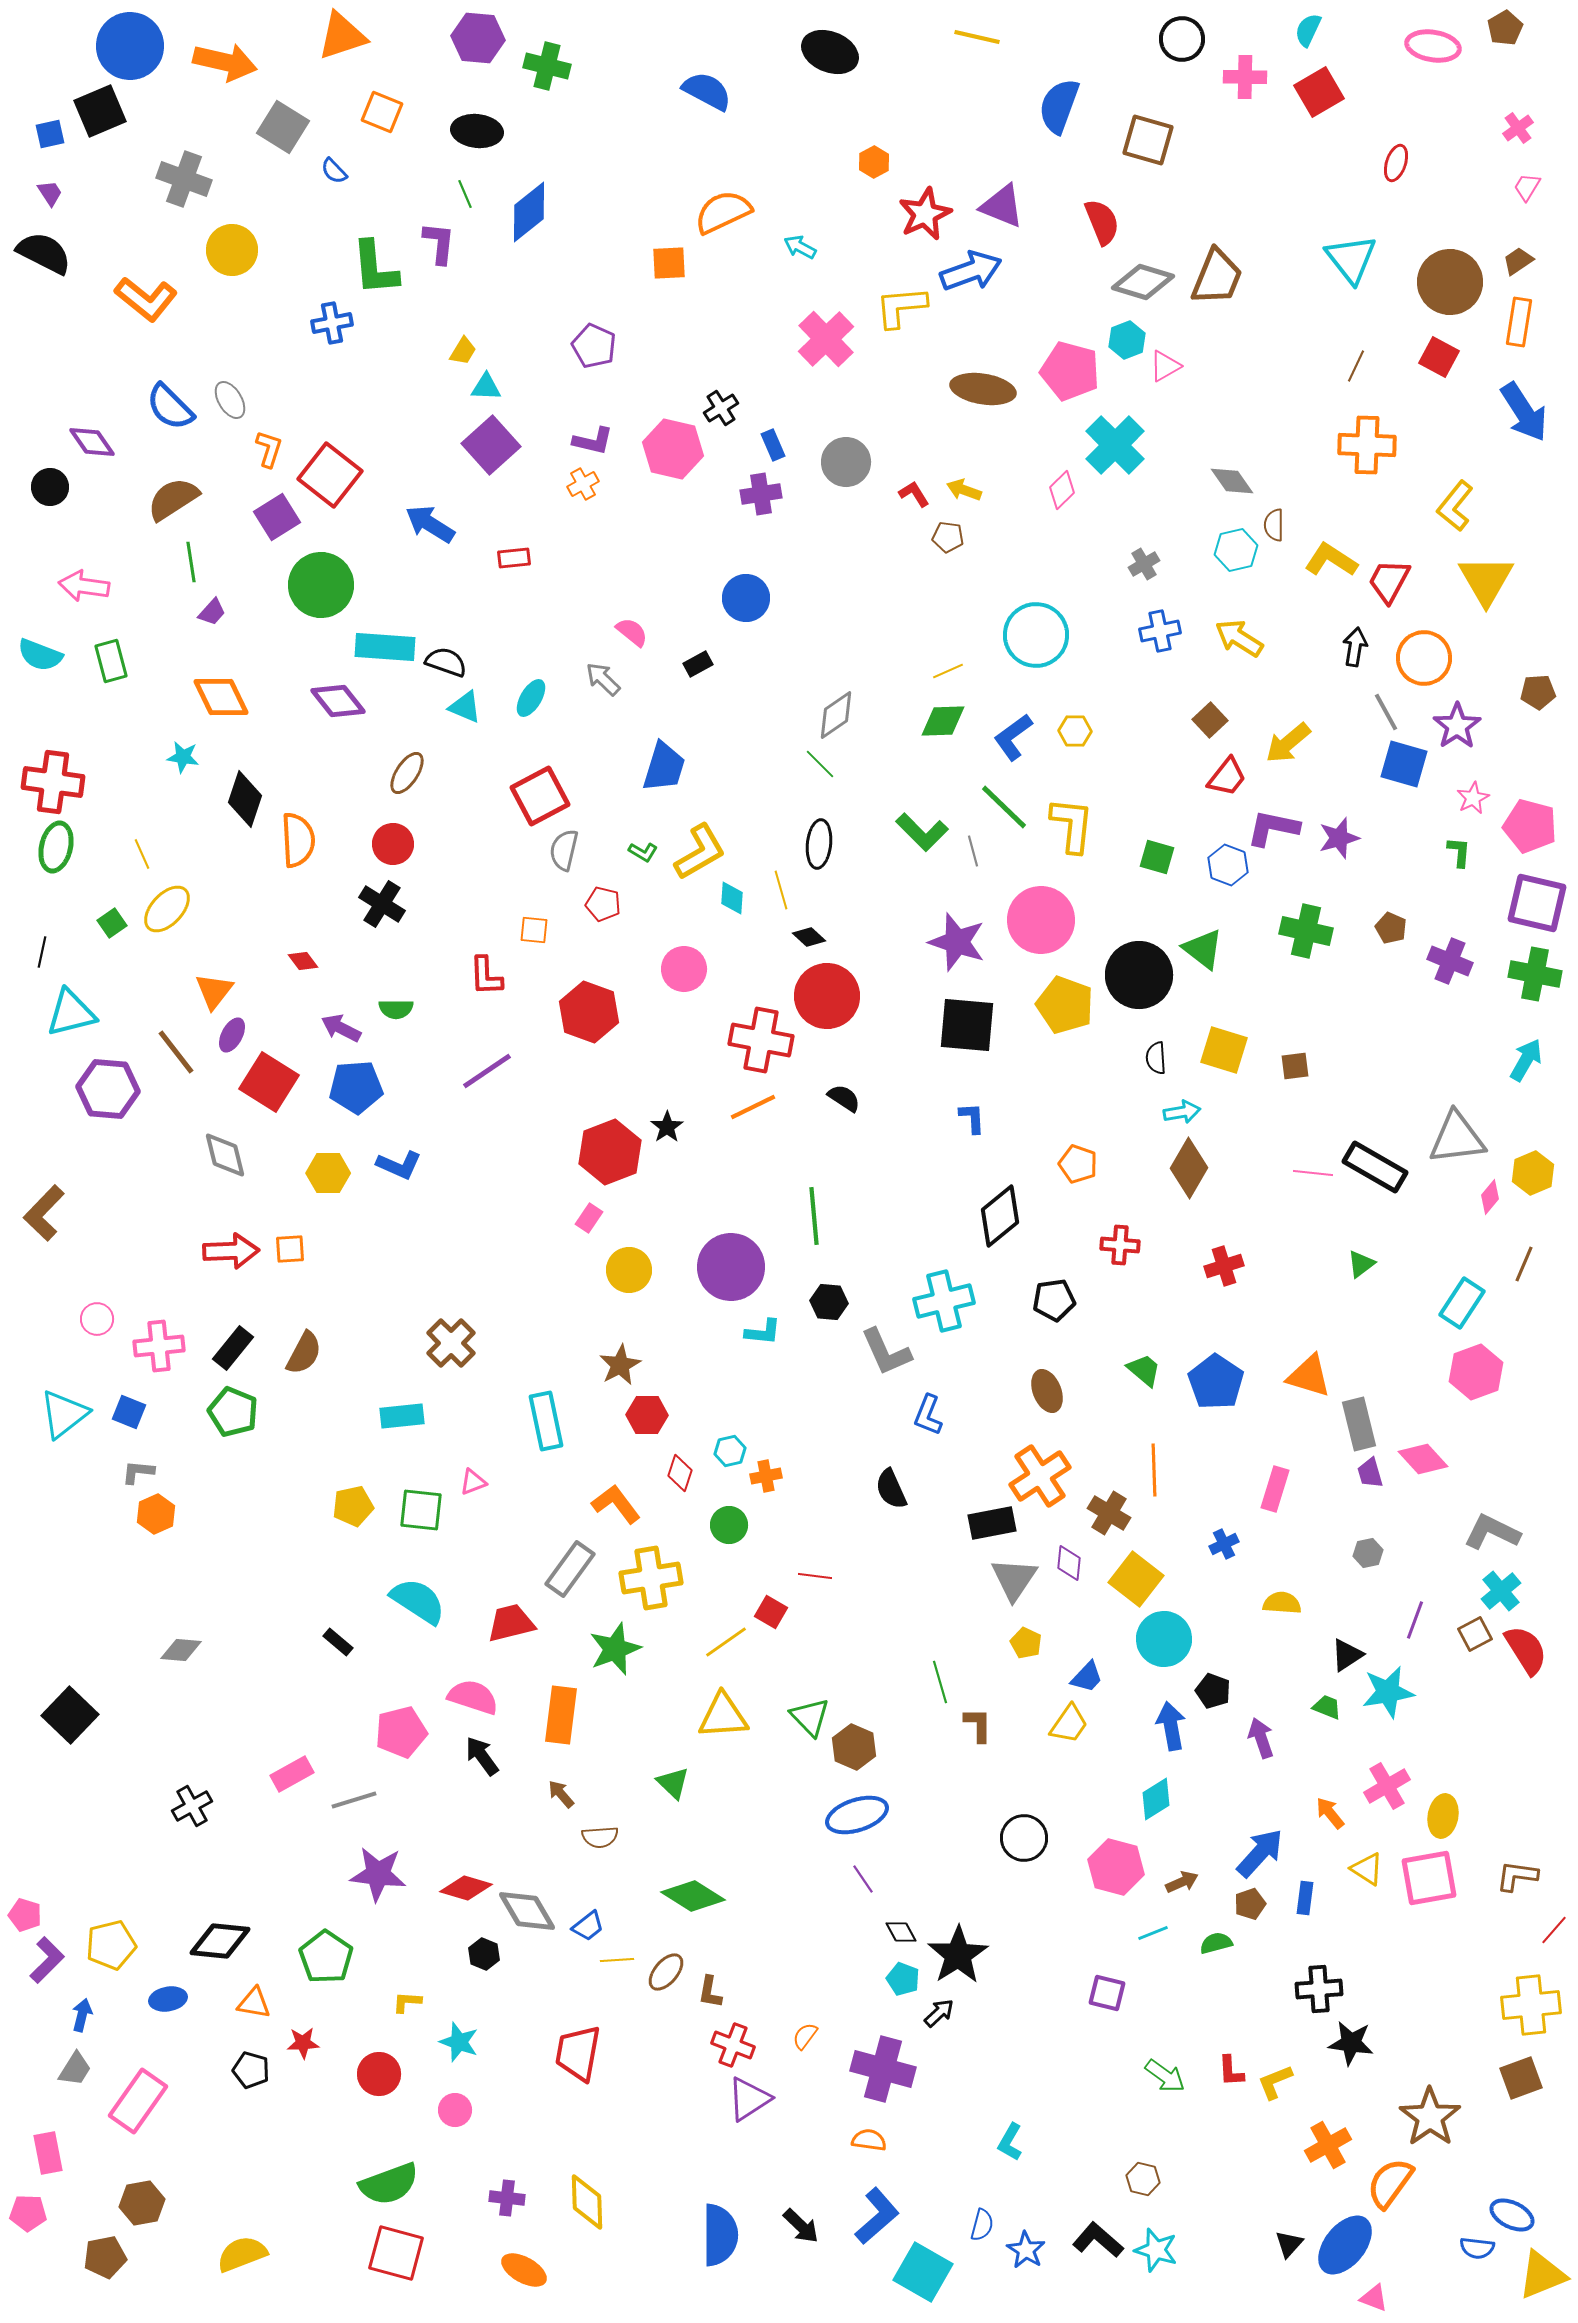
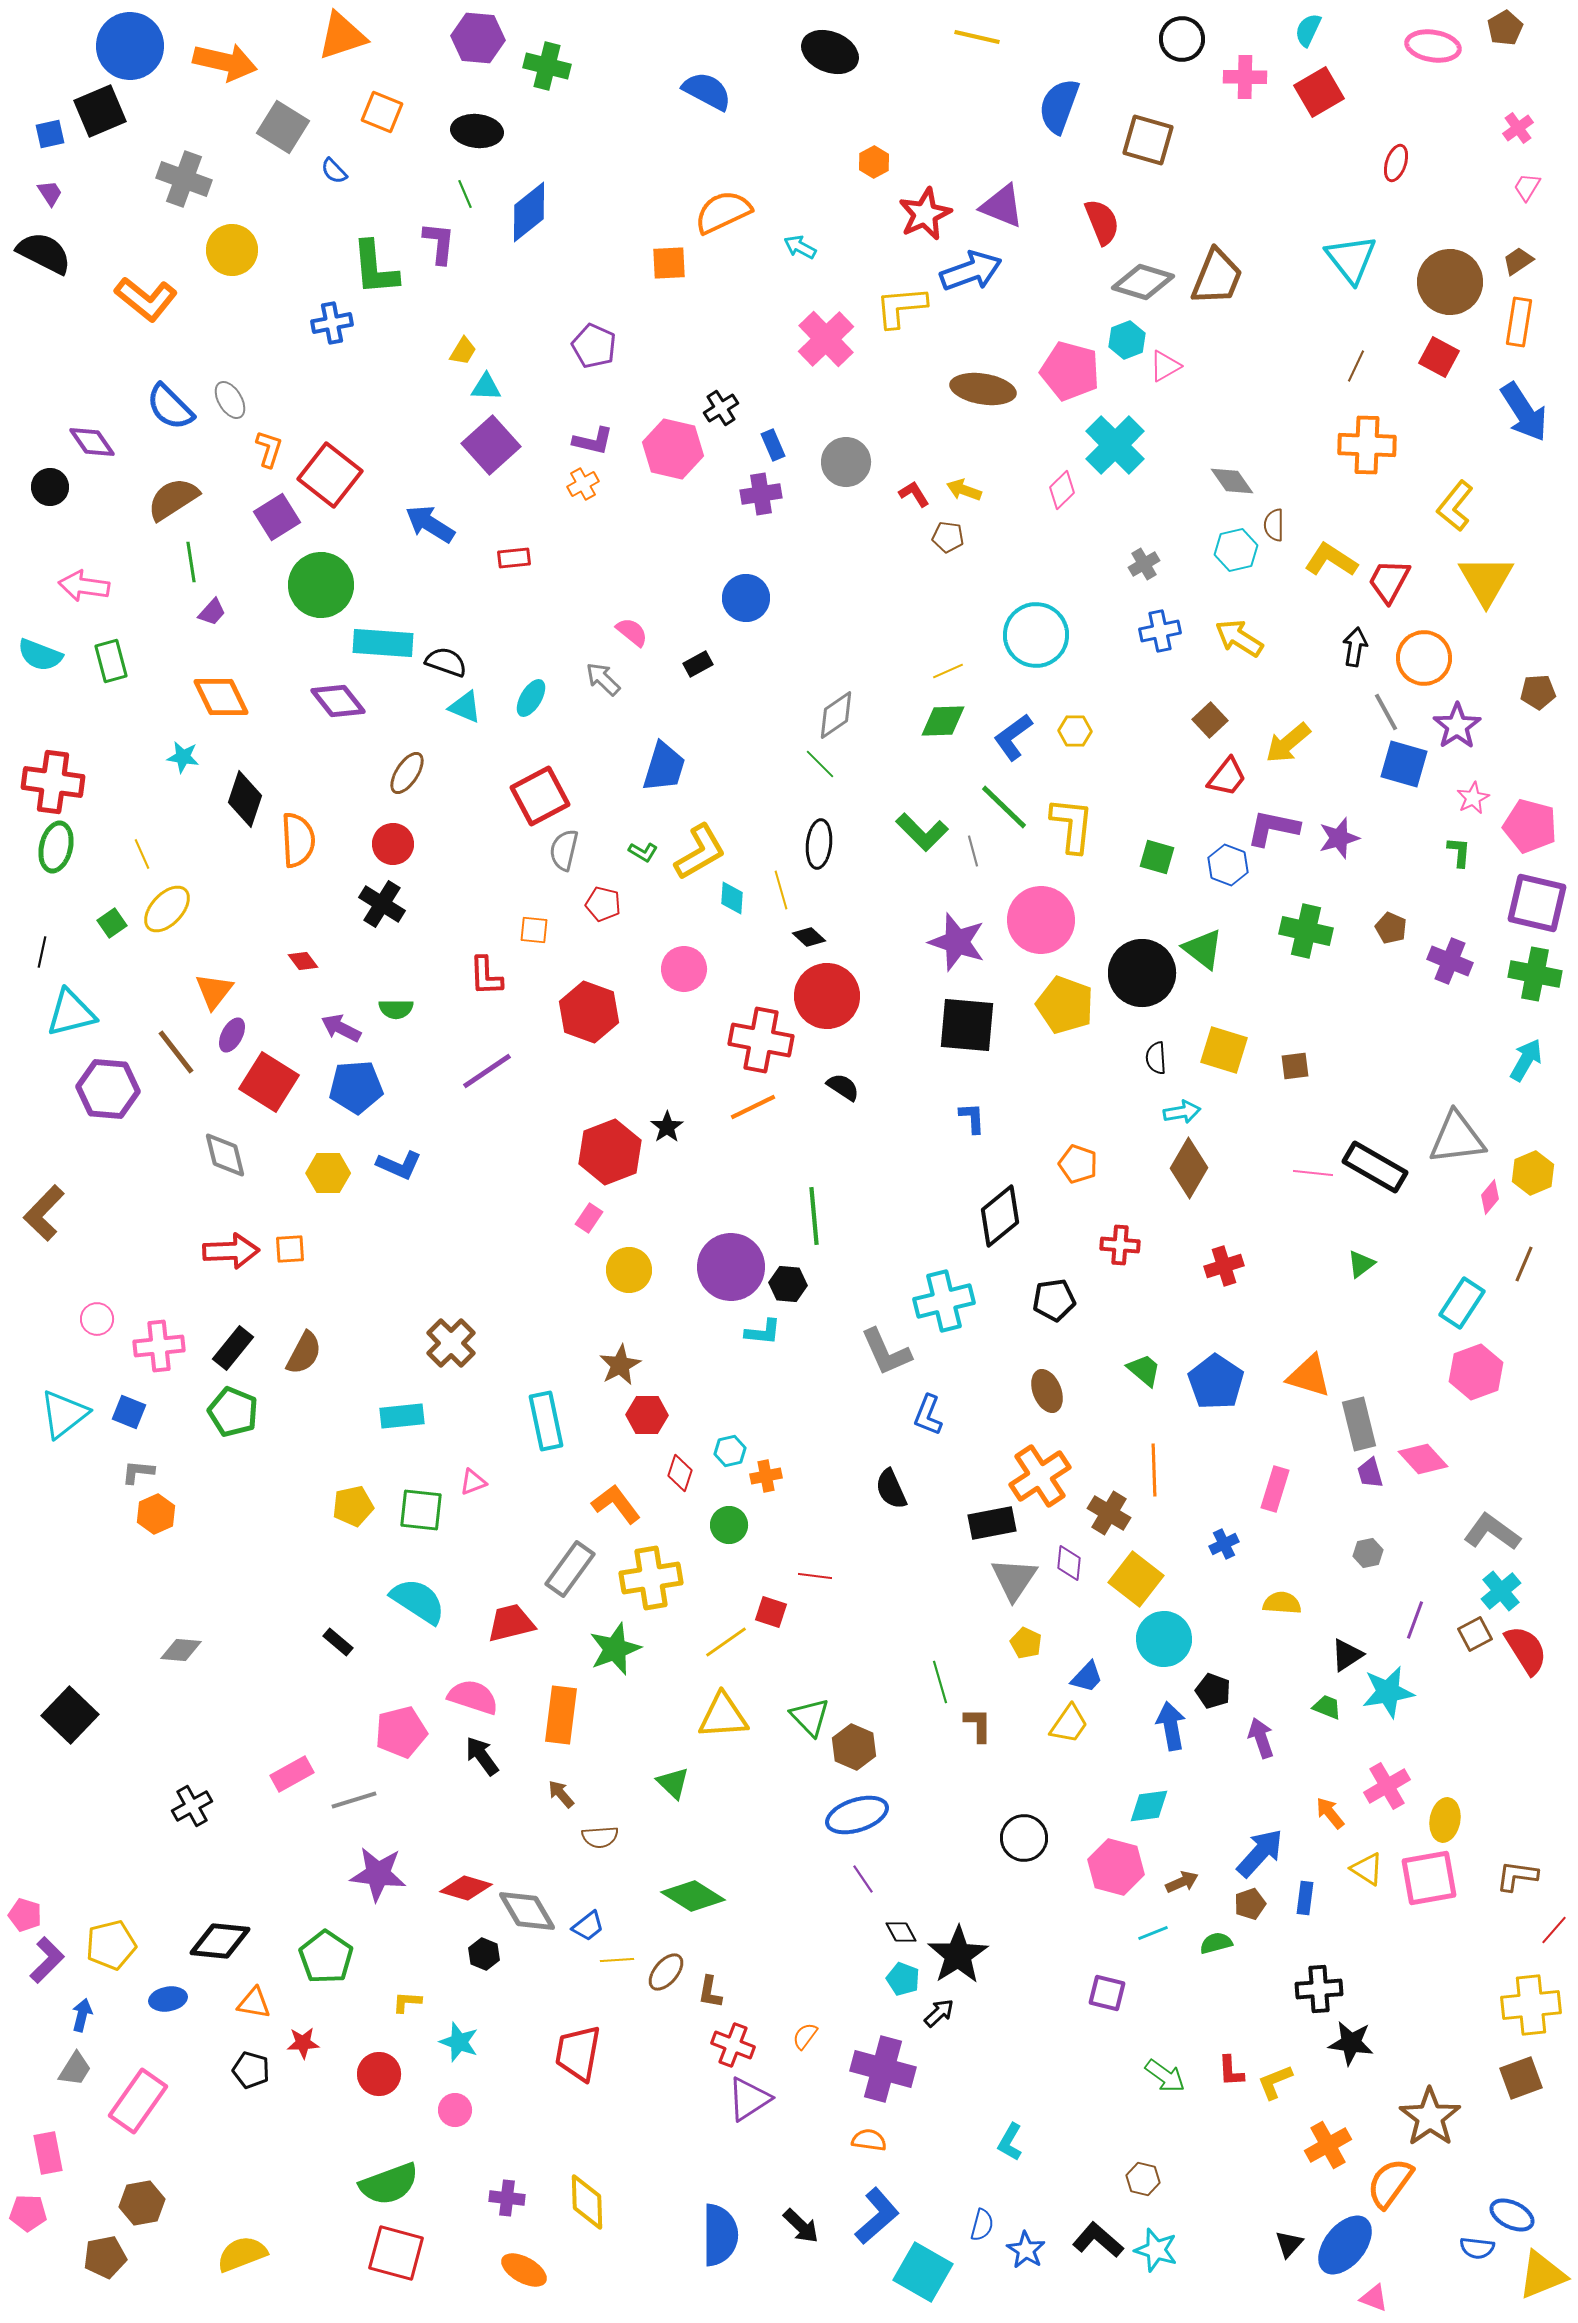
cyan rectangle at (385, 647): moved 2 px left, 4 px up
black circle at (1139, 975): moved 3 px right, 2 px up
black semicircle at (844, 1098): moved 1 px left, 11 px up
black hexagon at (829, 1302): moved 41 px left, 18 px up
gray L-shape at (1492, 1532): rotated 10 degrees clockwise
red square at (771, 1612): rotated 12 degrees counterclockwise
cyan diamond at (1156, 1799): moved 7 px left, 7 px down; rotated 24 degrees clockwise
yellow ellipse at (1443, 1816): moved 2 px right, 4 px down
